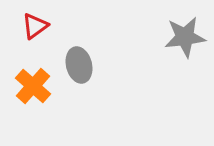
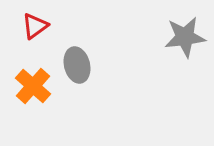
gray ellipse: moved 2 px left
